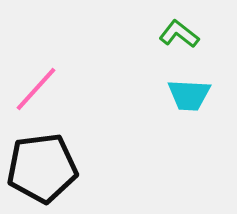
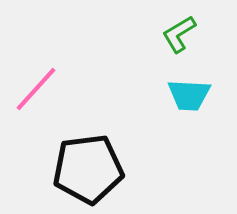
green L-shape: rotated 69 degrees counterclockwise
black pentagon: moved 46 px right, 1 px down
